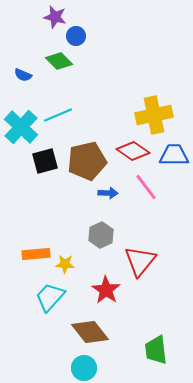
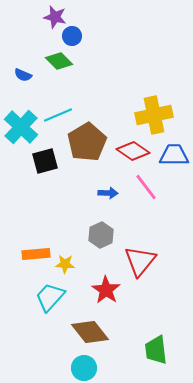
blue circle: moved 4 px left
brown pentagon: moved 19 px up; rotated 18 degrees counterclockwise
